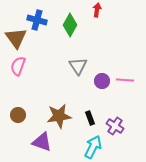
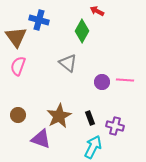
red arrow: moved 1 px down; rotated 72 degrees counterclockwise
blue cross: moved 2 px right
green diamond: moved 12 px right, 6 px down
brown triangle: moved 1 px up
gray triangle: moved 10 px left, 3 px up; rotated 18 degrees counterclockwise
purple circle: moved 1 px down
brown star: rotated 20 degrees counterclockwise
purple cross: rotated 18 degrees counterclockwise
purple triangle: moved 1 px left, 3 px up
